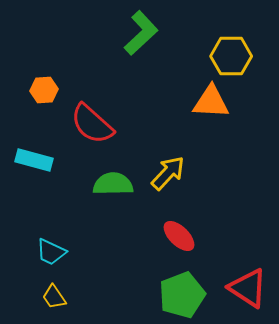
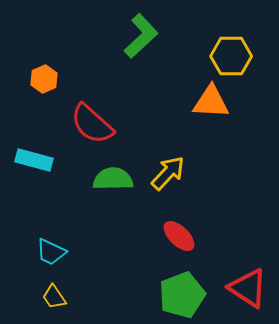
green L-shape: moved 3 px down
orange hexagon: moved 11 px up; rotated 20 degrees counterclockwise
green semicircle: moved 5 px up
